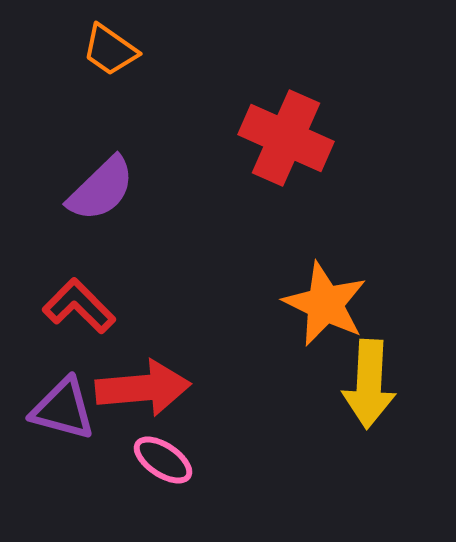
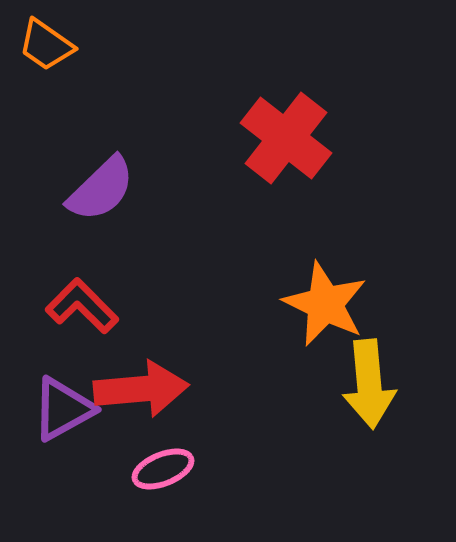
orange trapezoid: moved 64 px left, 5 px up
red cross: rotated 14 degrees clockwise
red L-shape: moved 3 px right
yellow arrow: rotated 8 degrees counterclockwise
red arrow: moved 2 px left, 1 px down
purple triangle: rotated 44 degrees counterclockwise
pink ellipse: moved 9 px down; rotated 56 degrees counterclockwise
